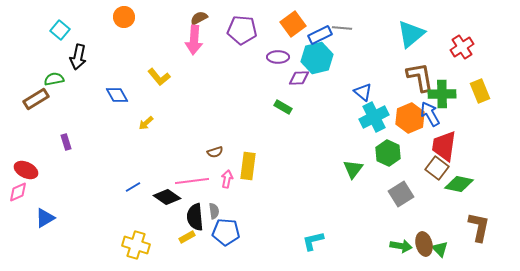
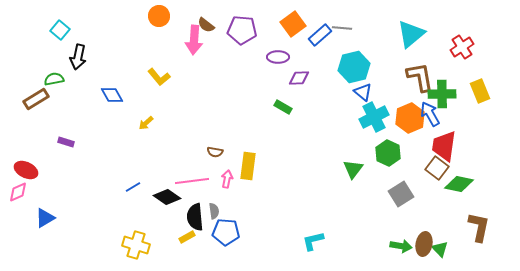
orange circle at (124, 17): moved 35 px right, 1 px up
brown semicircle at (199, 18): moved 7 px right, 7 px down; rotated 114 degrees counterclockwise
blue rectangle at (320, 35): rotated 15 degrees counterclockwise
cyan hexagon at (317, 58): moved 37 px right, 9 px down
blue diamond at (117, 95): moved 5 px left
purple rectangle at (66, 142): rotated 56 degrees counterclockwise
brown semicircle at (215, 152): rotated 28 degrees clockwise
brown ellipse at (424, 244): rotated 25 degrees clockwise
